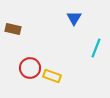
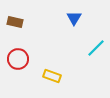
brown rectangle: moved 2 px right, 7 px up
cyan line: rotated 24 degrees clockwise
red circle: moved 12 px left, 9 px up
